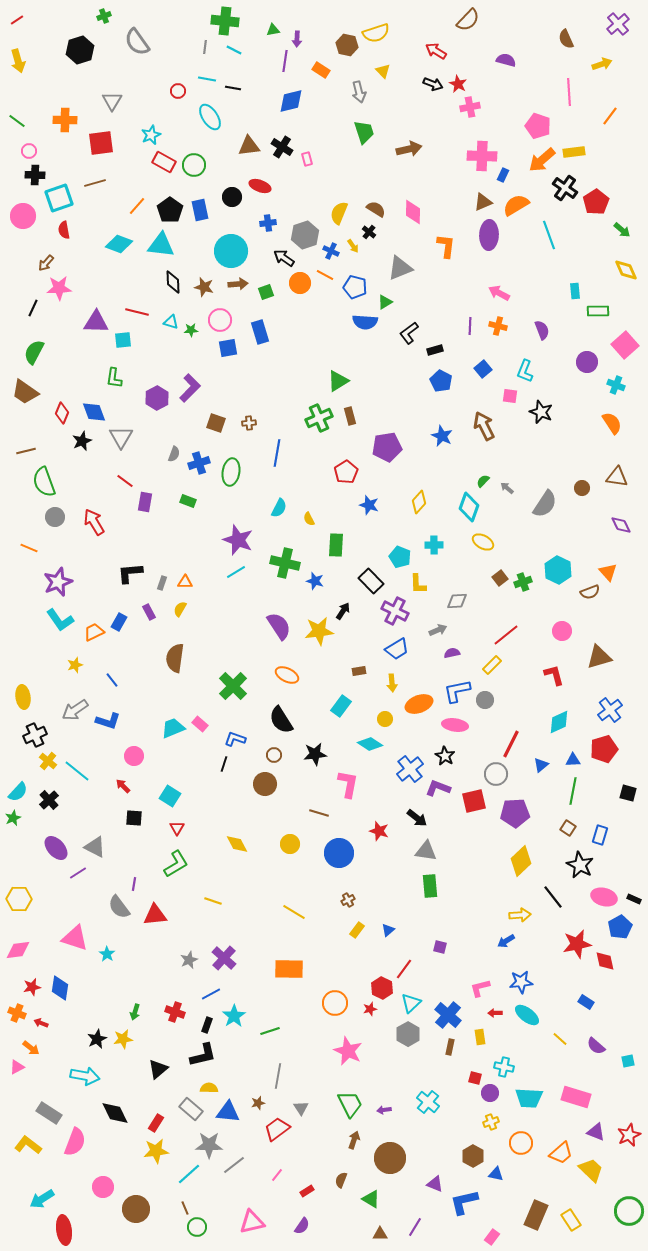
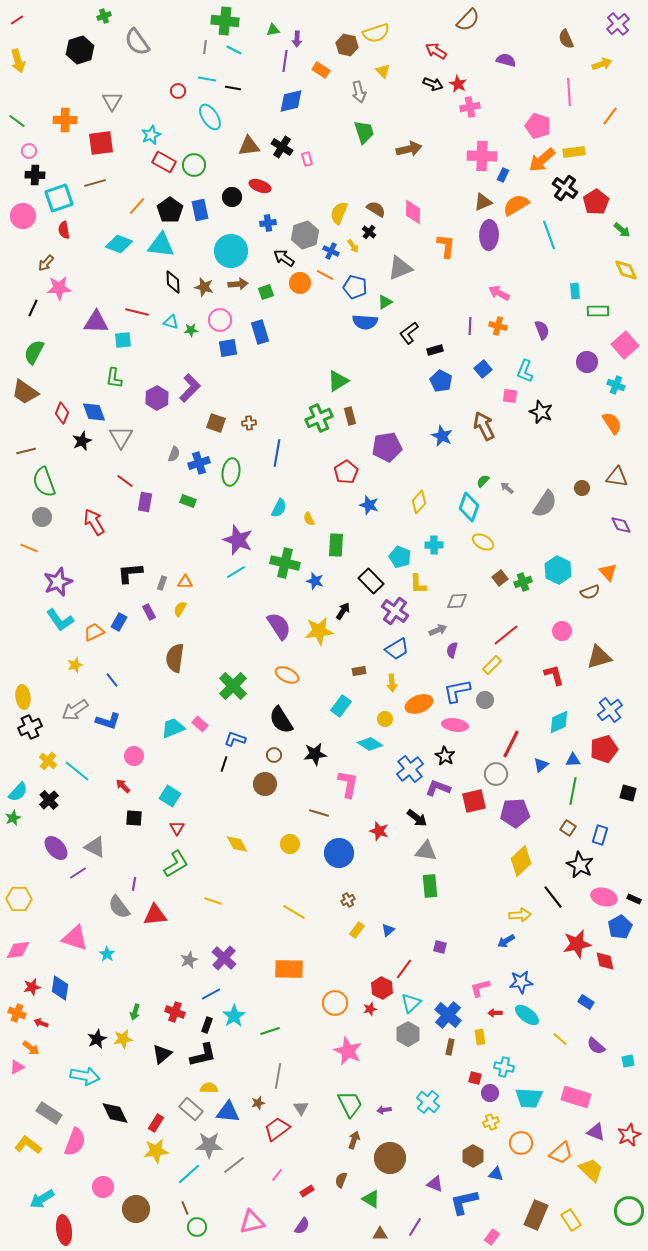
gray circle at (55, 517): moved 13 px left
purple cross at (395, 611): rotated 8 degrees clockwise
purple semicircle at (452, 653): moved 3 px up; rotated 63 degrees counterclockwise
black cross at (35, 735): moved 5 px left, 8 px up
black triangle at (158, 1069): moved 4 px right, 15 px up
